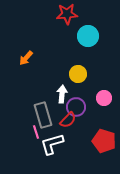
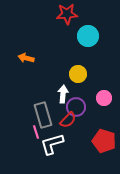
orange arrow: rotated 63 degrees clockwise
white arrow: moved 1 px right
